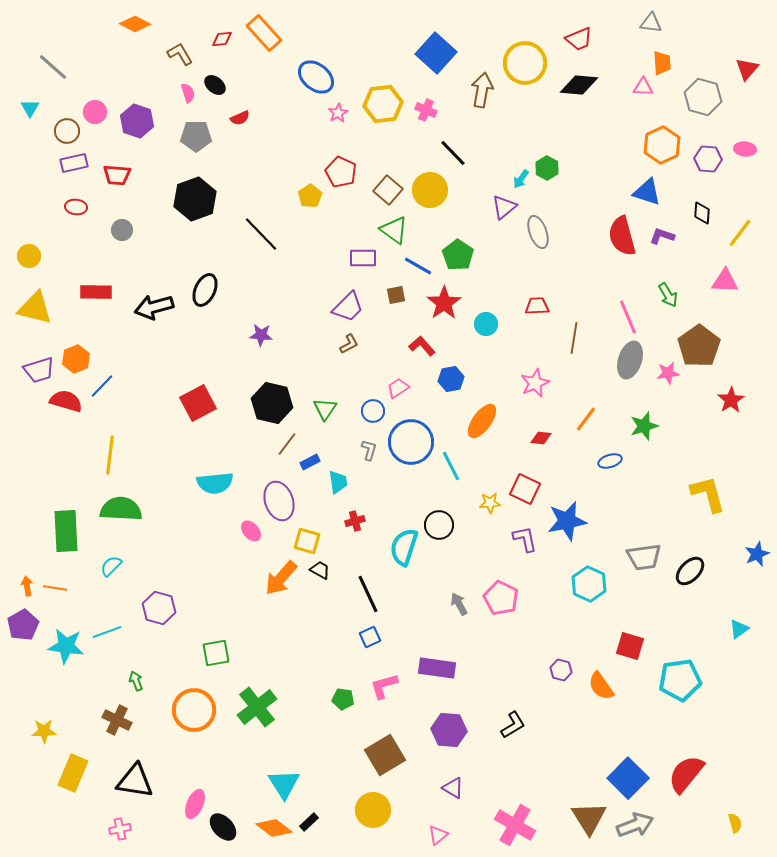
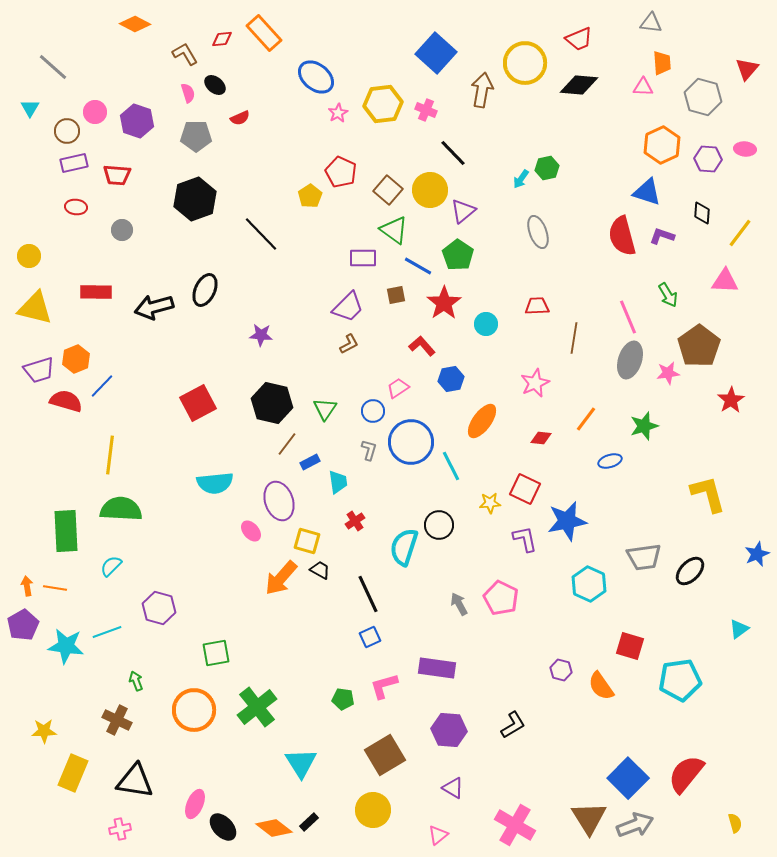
brown L-shape at (180, 54): moved 5 px right
green hexagon at (547, 168): rotated 20 degrees clockwise
purple triangle at (504, 207): moved 41 px left, 4 px down
red cross at (355, 521): rotated 18 degrees counterclockwise
cyan triangle at (284, 784): moved 17 px right, 21 px up
